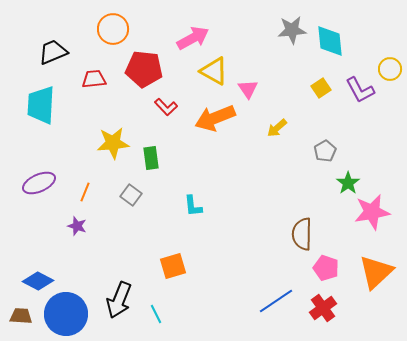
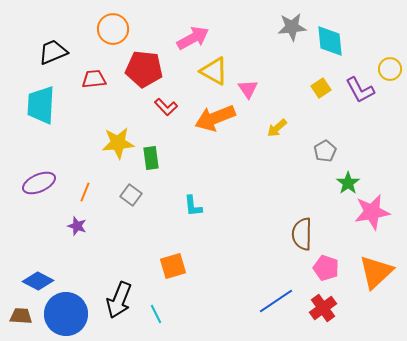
gray star: moved 3 px up
yellow star: moved 5 px right
